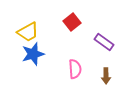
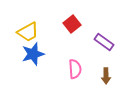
red square: moved 2 px down
